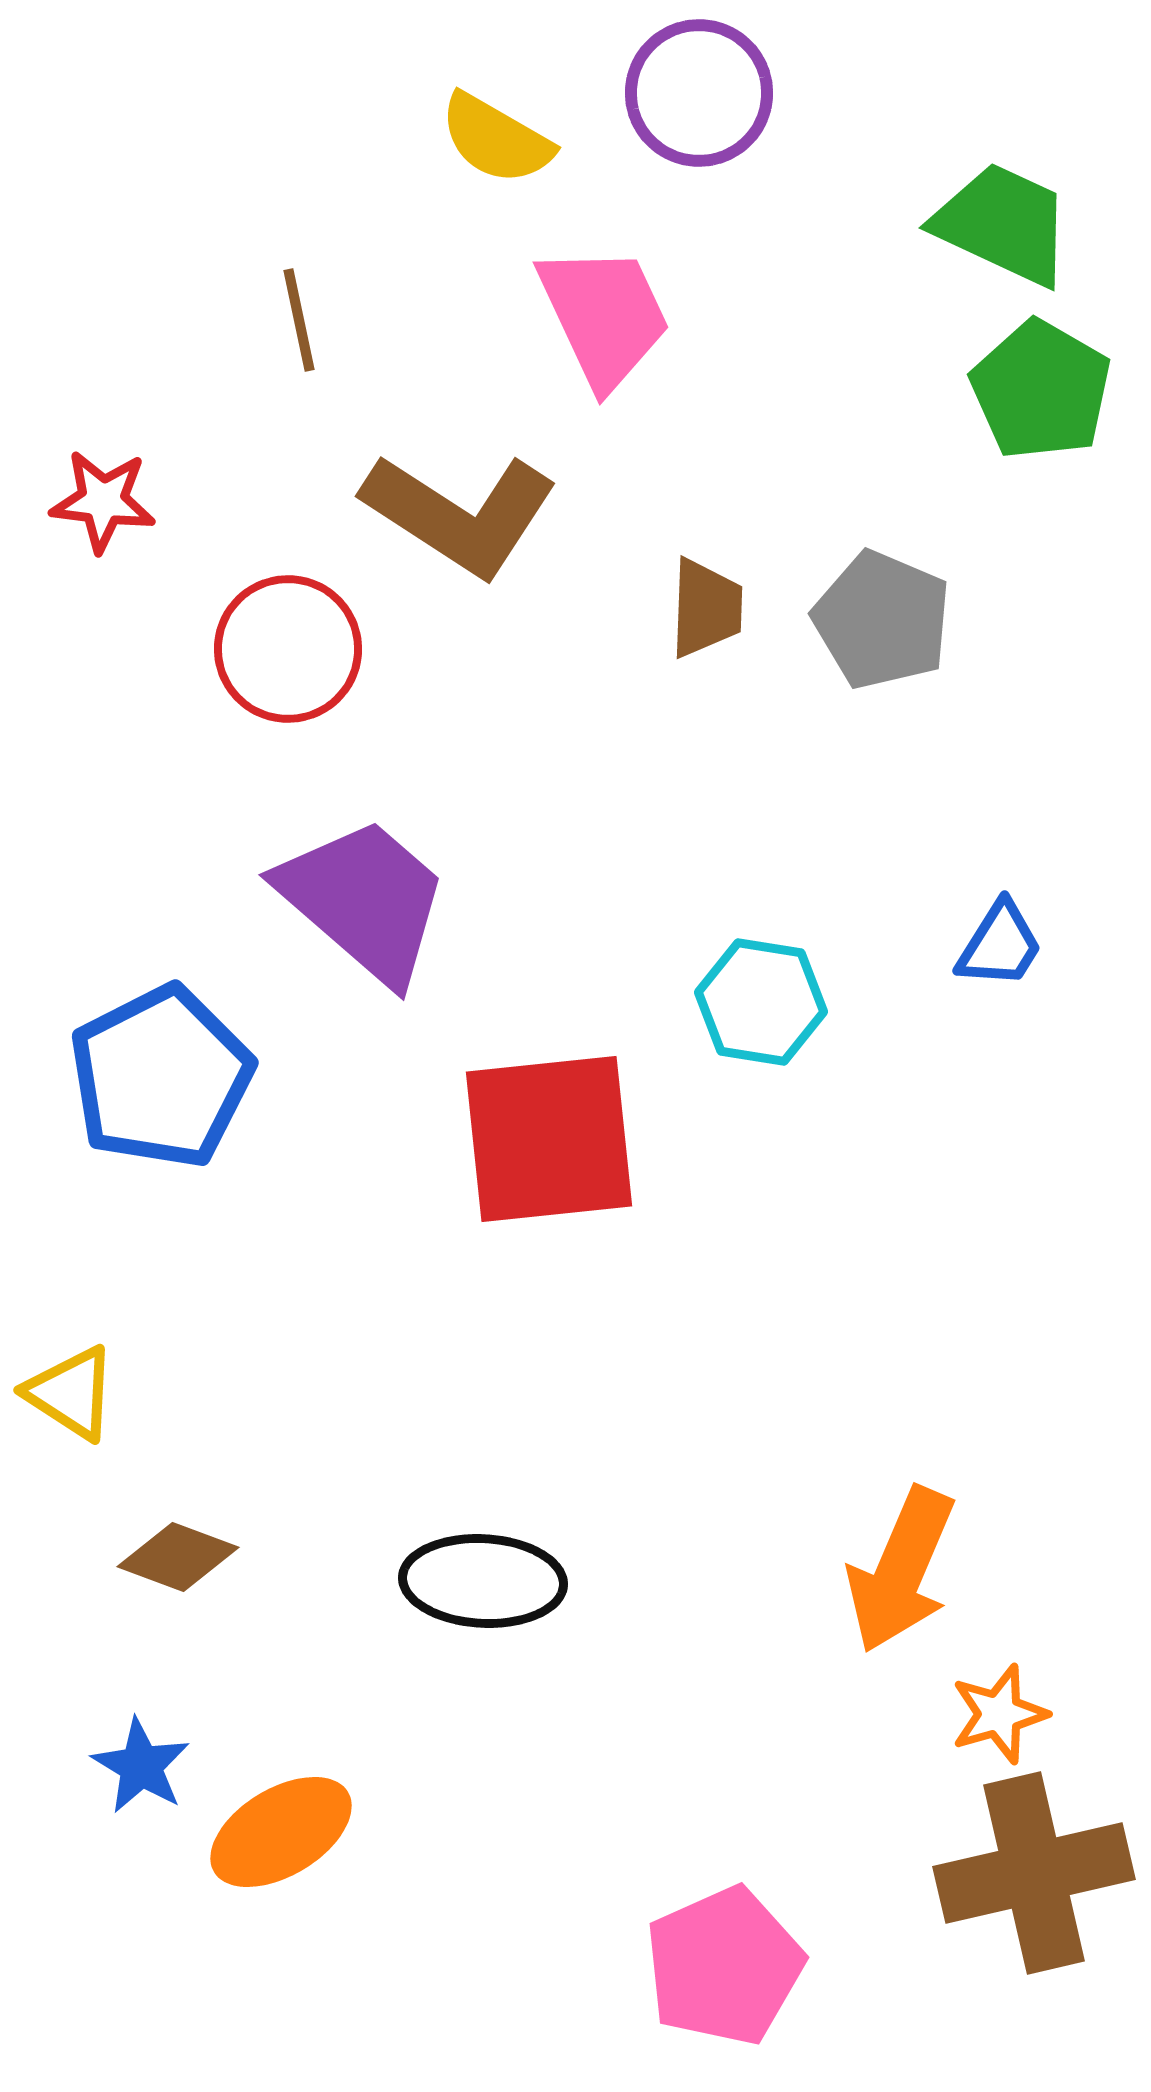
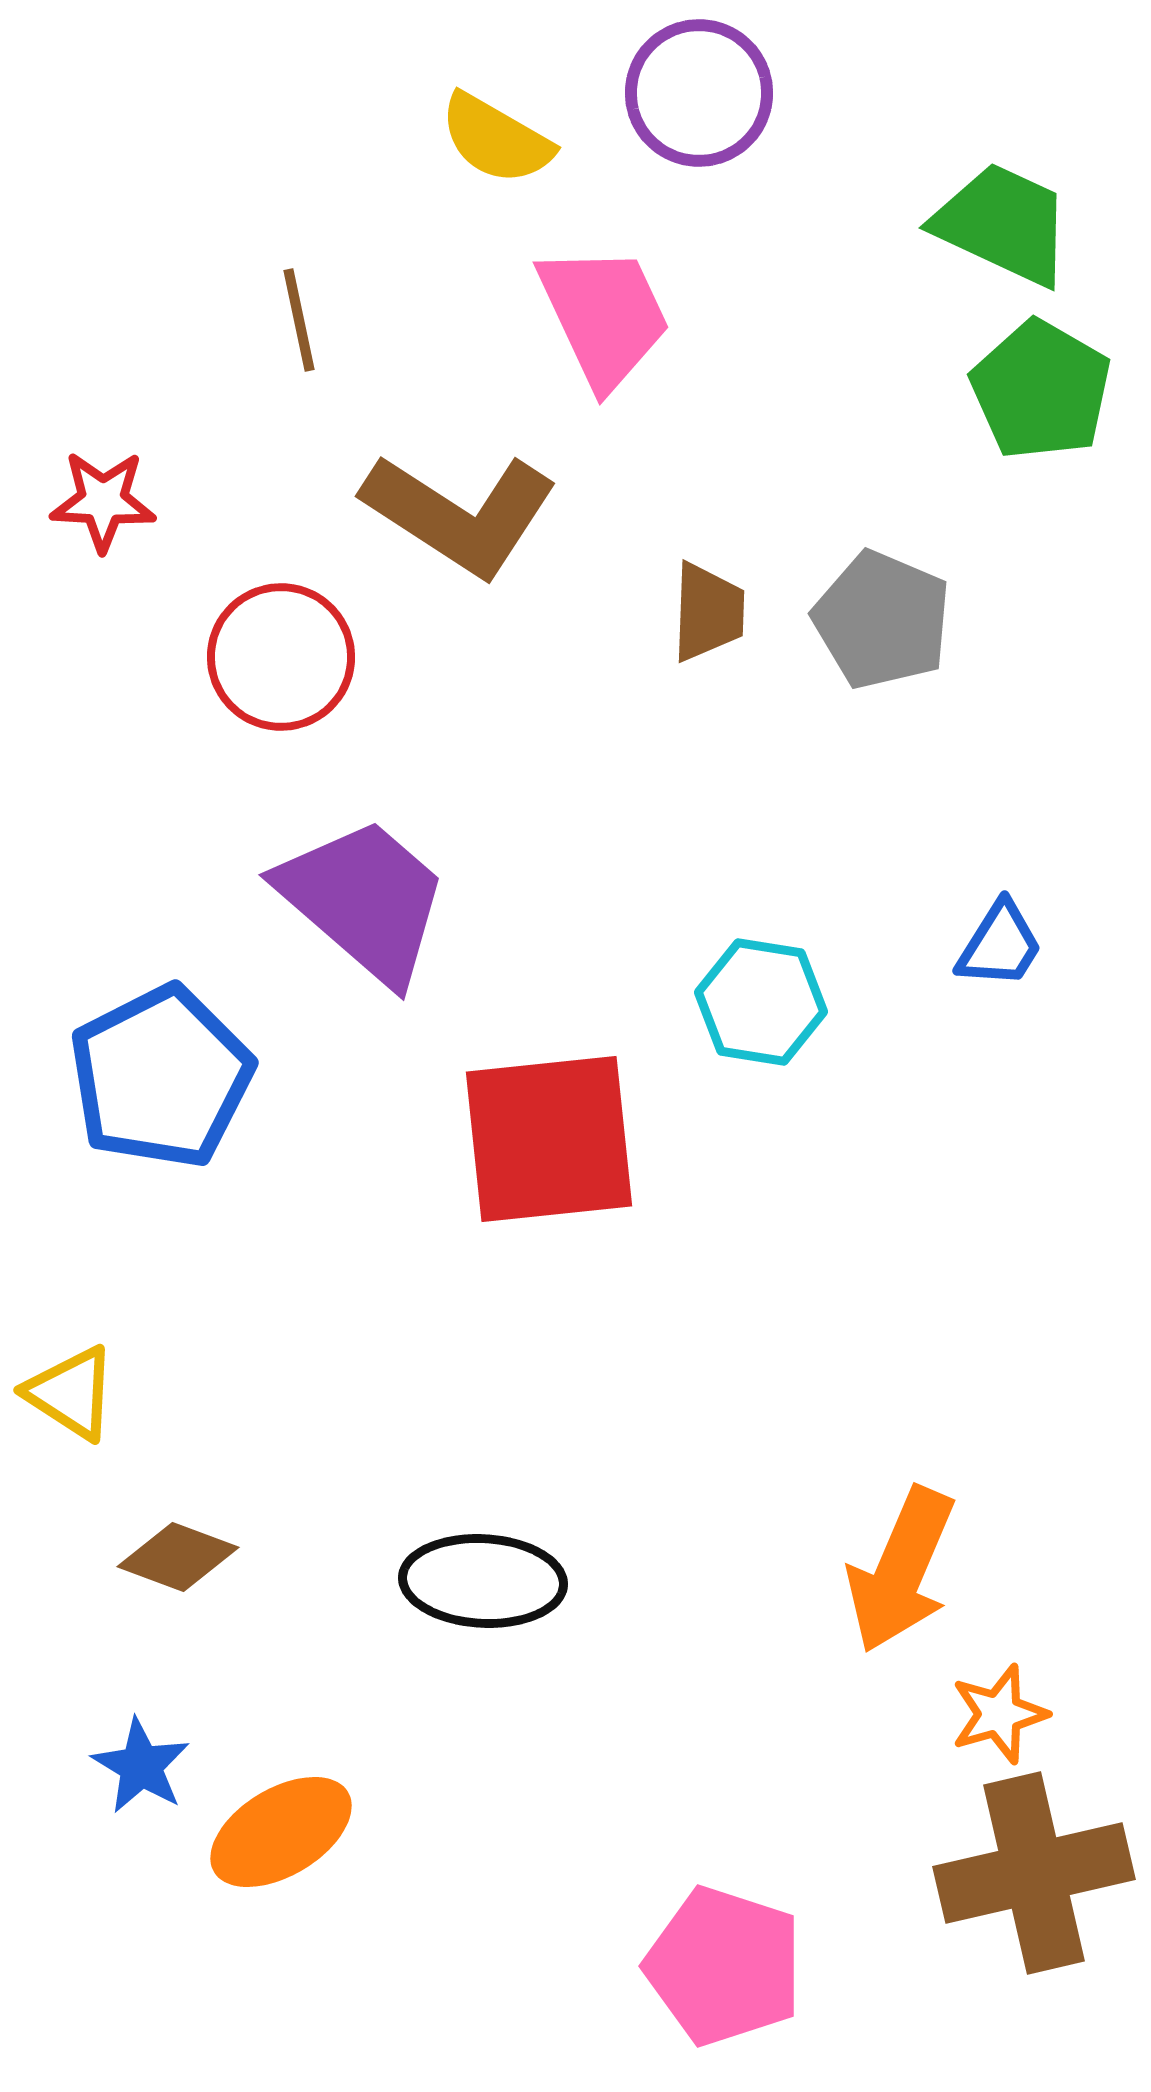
red star: rotated 4 degrees counterclockwise
brown trapezoid: moved 2 px right, 4 px down
red circle: moved 7 px left, 8 px down
pink pentagon: rotated 30 degrees counterclockwise
